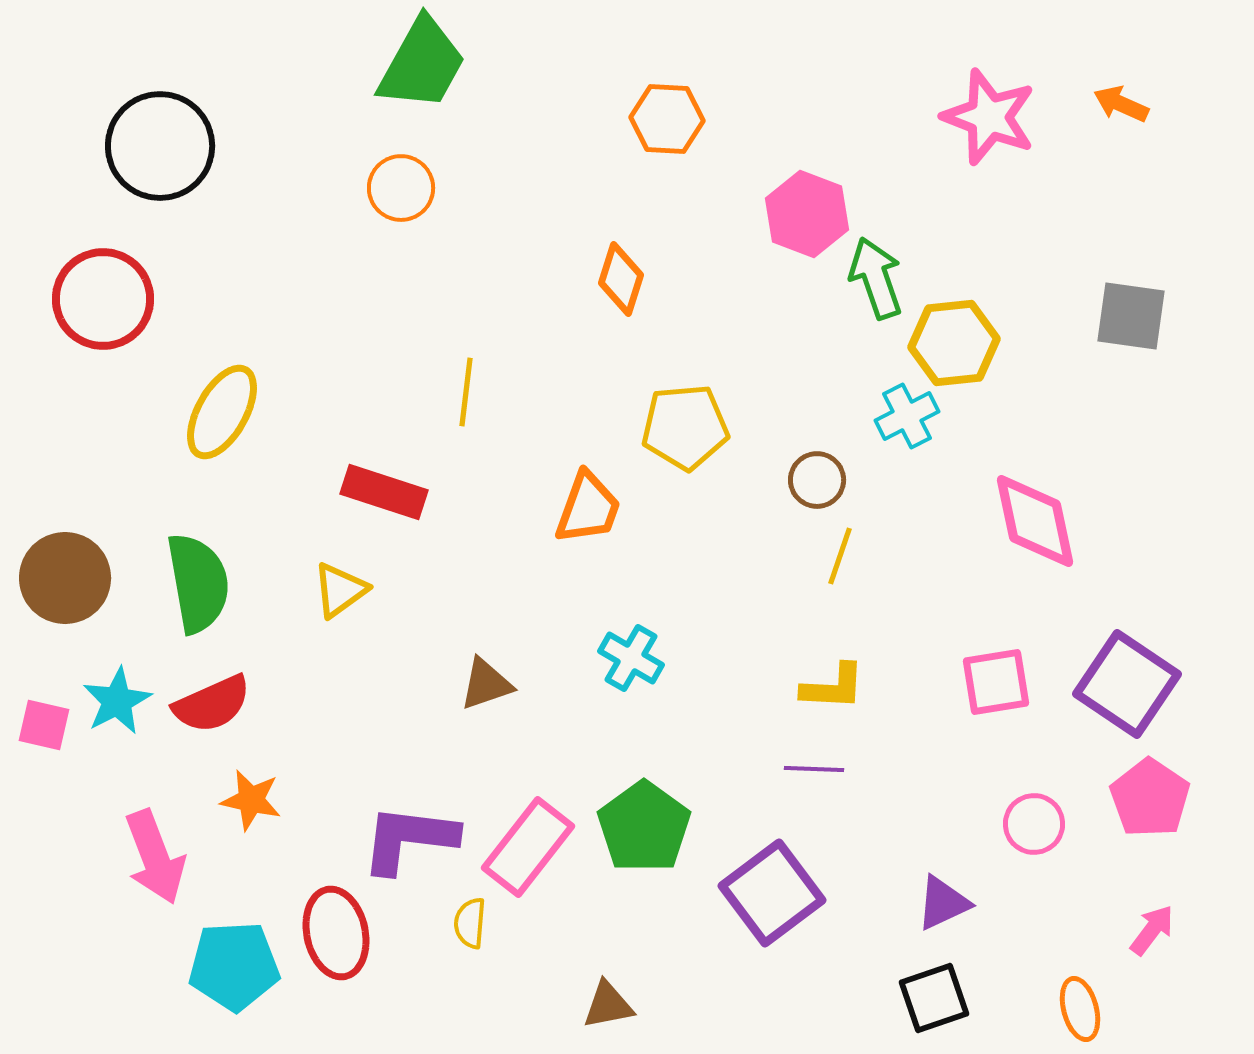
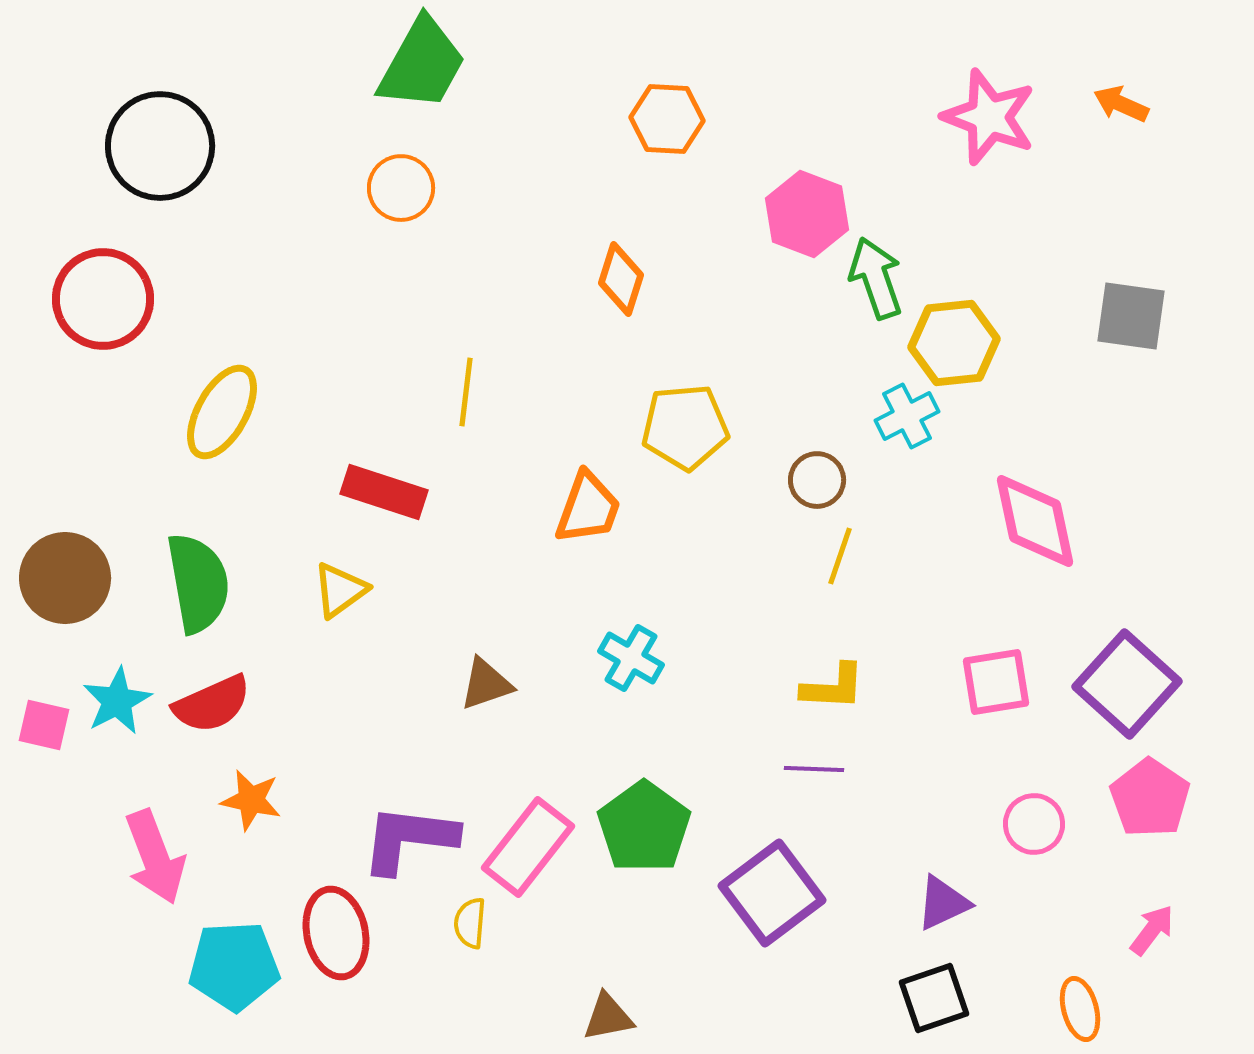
purple square at (1127, 684): rotated 8 degrees clockwise
brown triangle at (608, 1005): moved 12 px down
